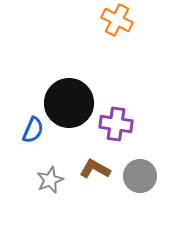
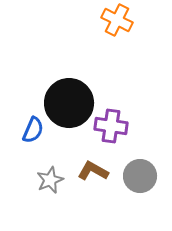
purple cross: moved 5 px left, 2 px down
brown L-shape: moved 2 px left, 2 px down
